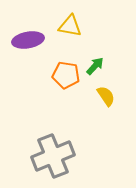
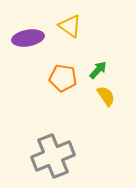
yellow triangle: rotated 25 degrees clockwise
purple ellipse: moved 2 px up
green arrow: moved 3 px right, 4 px down
orange pentagon: moved 3 px left, 3 px down
